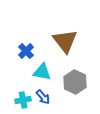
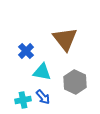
brown triangle: moved 2 px up
